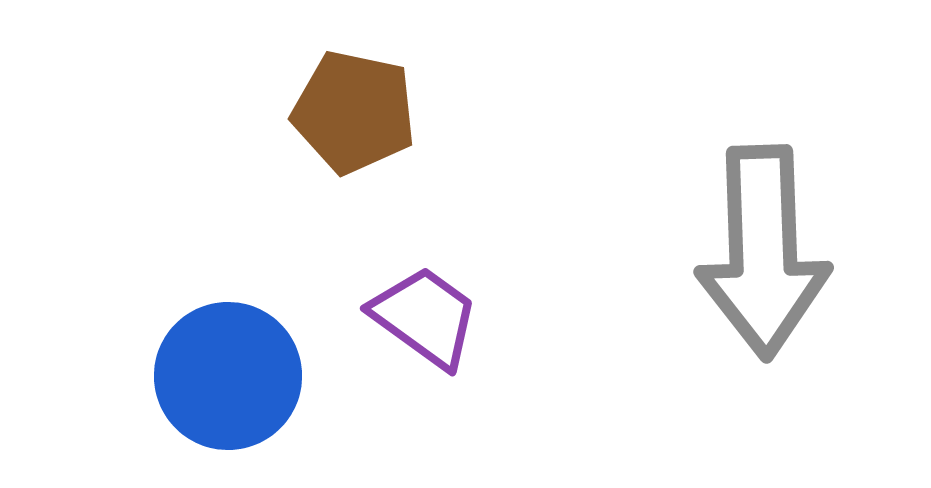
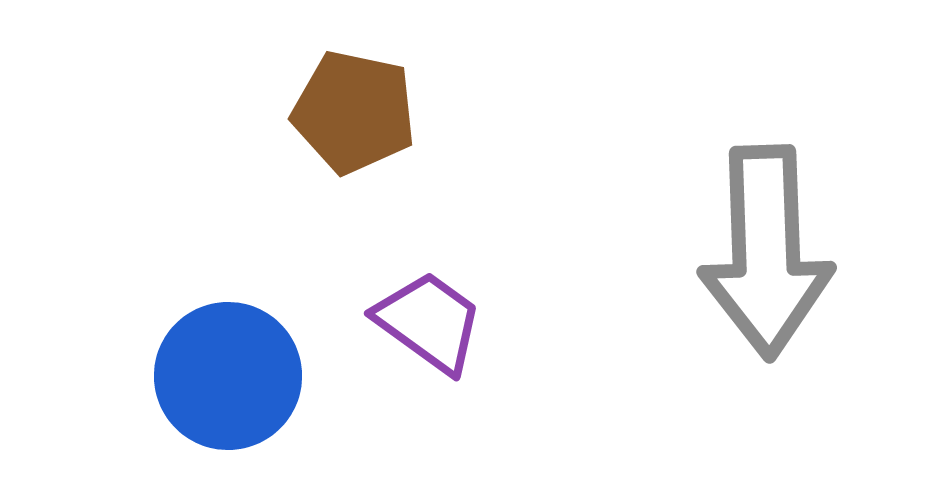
gray arrow: moved 3 px right
purple trapezoid: moved 4 px right, 5 px down
